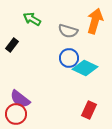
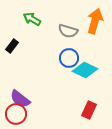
black rectangle: moved 1 px down
cyan diamond: moved 2 px down
